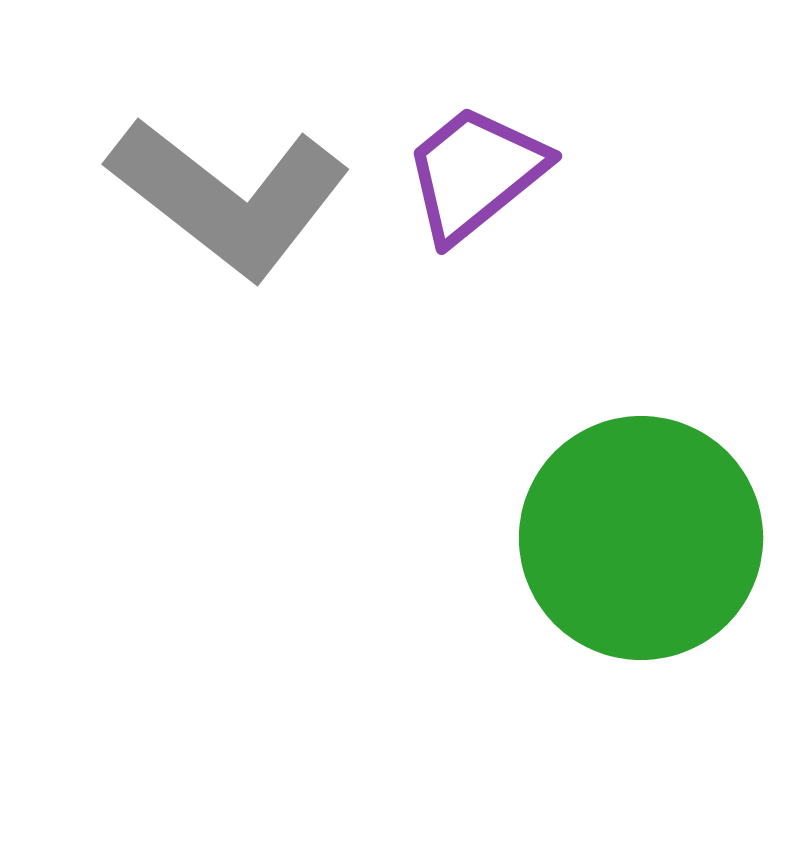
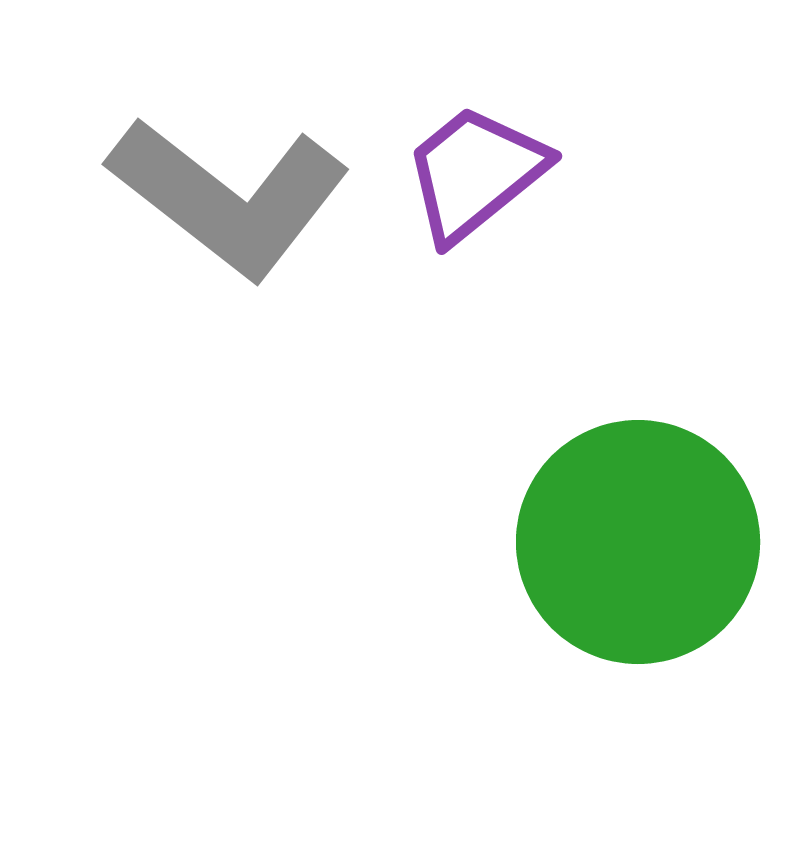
green circle: moved 3 px left, 4 px down
